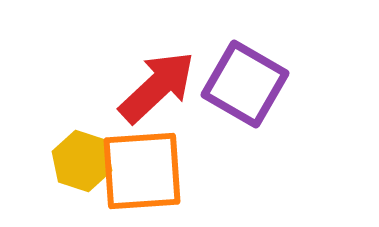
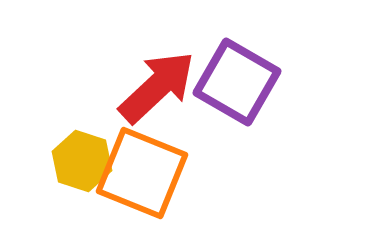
purple square: moved 8 px left, 2 px up
orange square: moved 2 px down; rotated 26 degrees clockwise
